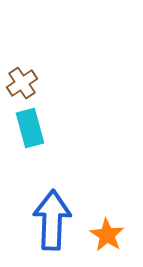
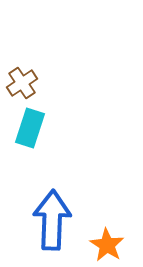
cyan rectangle: rotated 33 degrees clockwise
orange star: moved 10 px down
